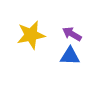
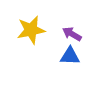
yellow star: moved 5 px up
